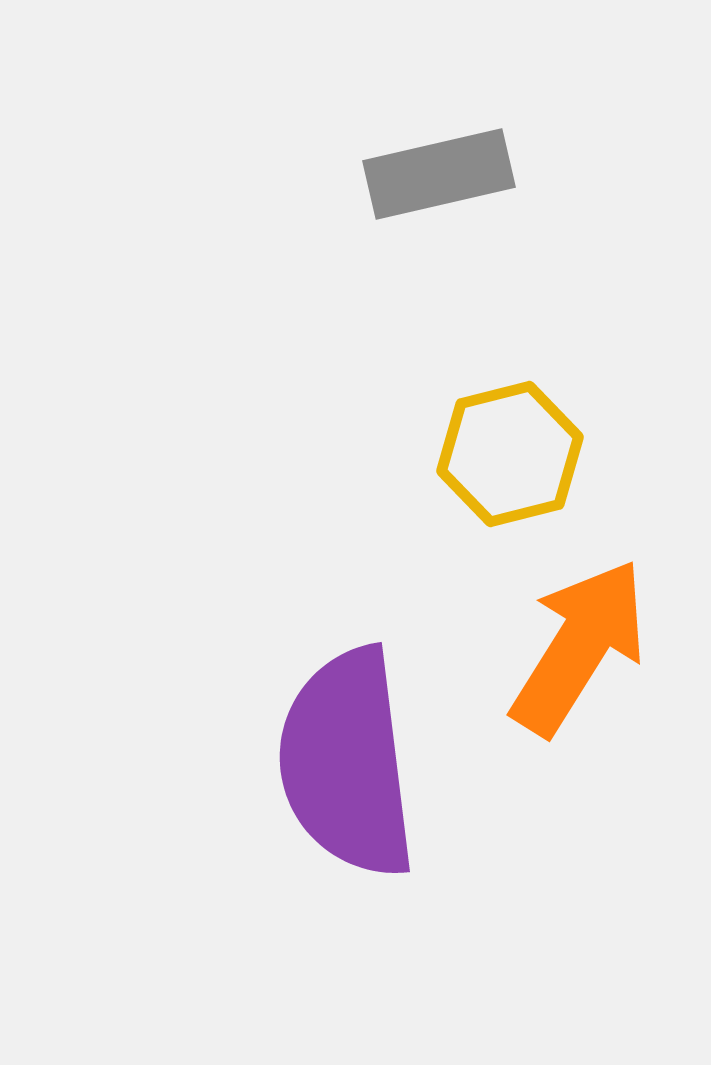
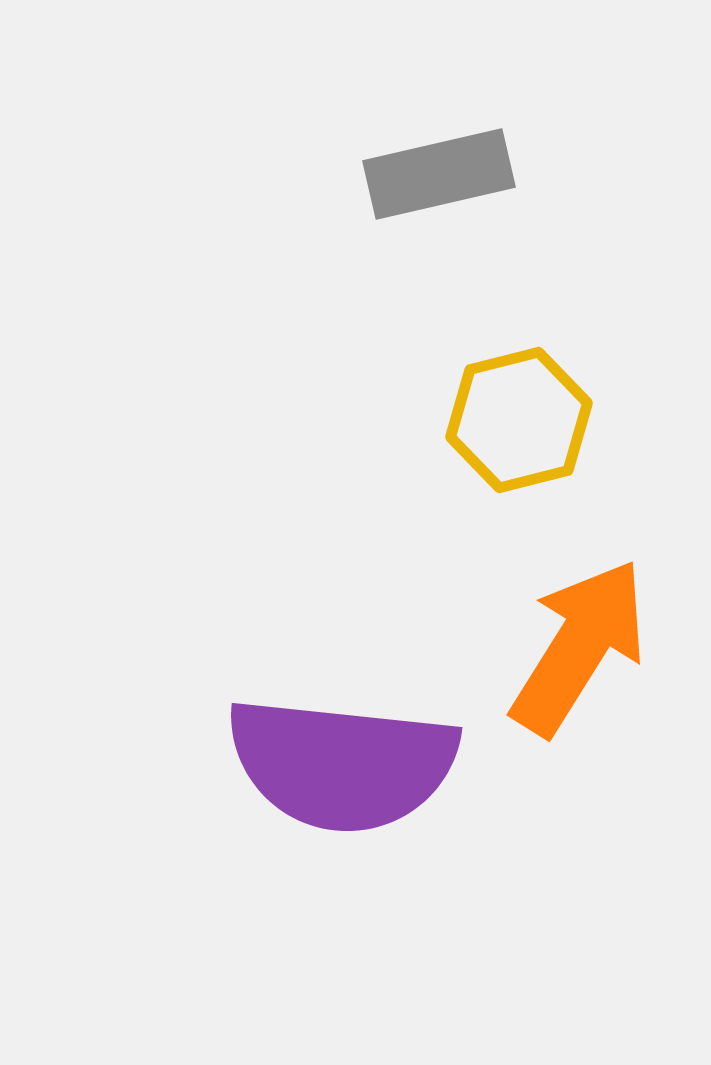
yellow hexagon: moved 9 px right, 34 px up
purple semicircle: moved 5 px left, 1 px down; rotated 77 degrees counterclockwise
